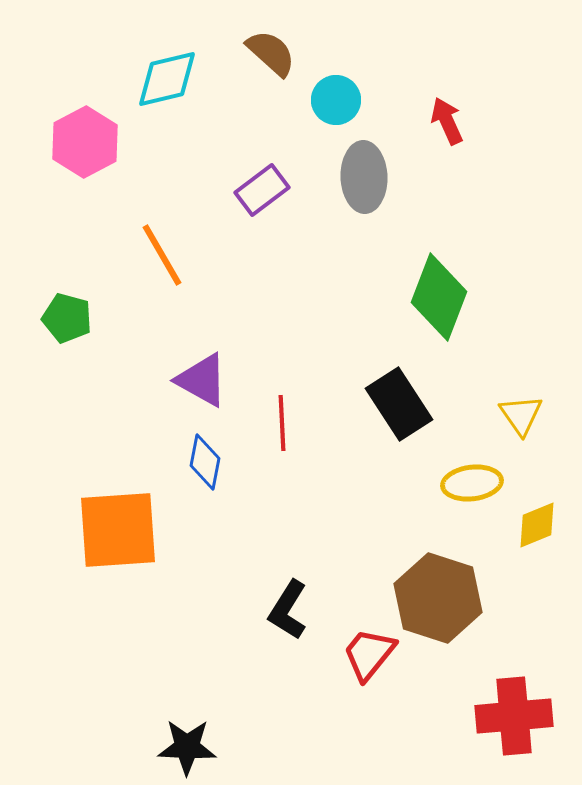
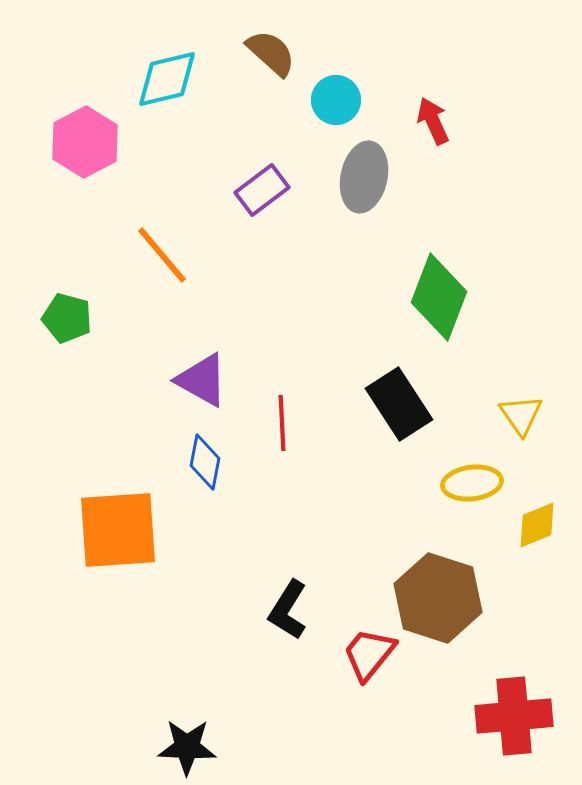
red arrow: moved 14 px left
gray ellipse: rotated 14 degrees clockwise
orange line: rotated 10 degrees counterclockwise
